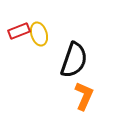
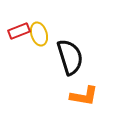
black semicircle: moved 4 px left, 3 px up; rotated 36 degrees counterclockwise
orange L-shape: rotated 76 degrees clockwise
